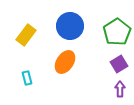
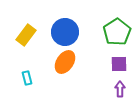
blue circle: moved 5 px left, 6 px down
purple square: rotated 30 degrees clockwise
